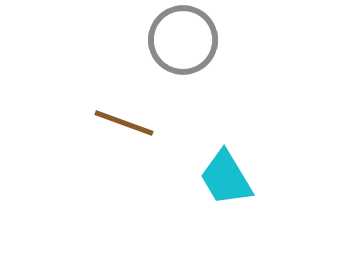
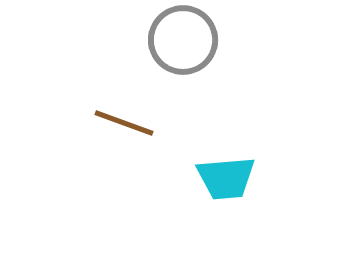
cyan trapezoid: rotated 64 degrees counterclockwise
